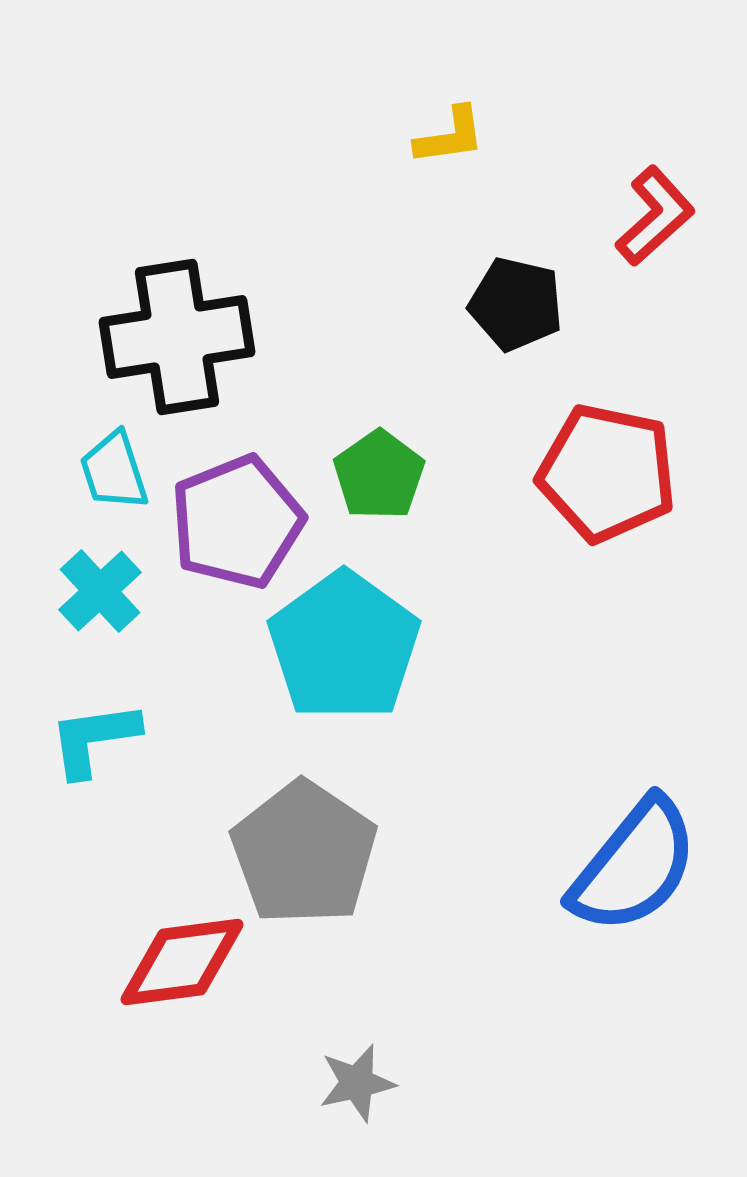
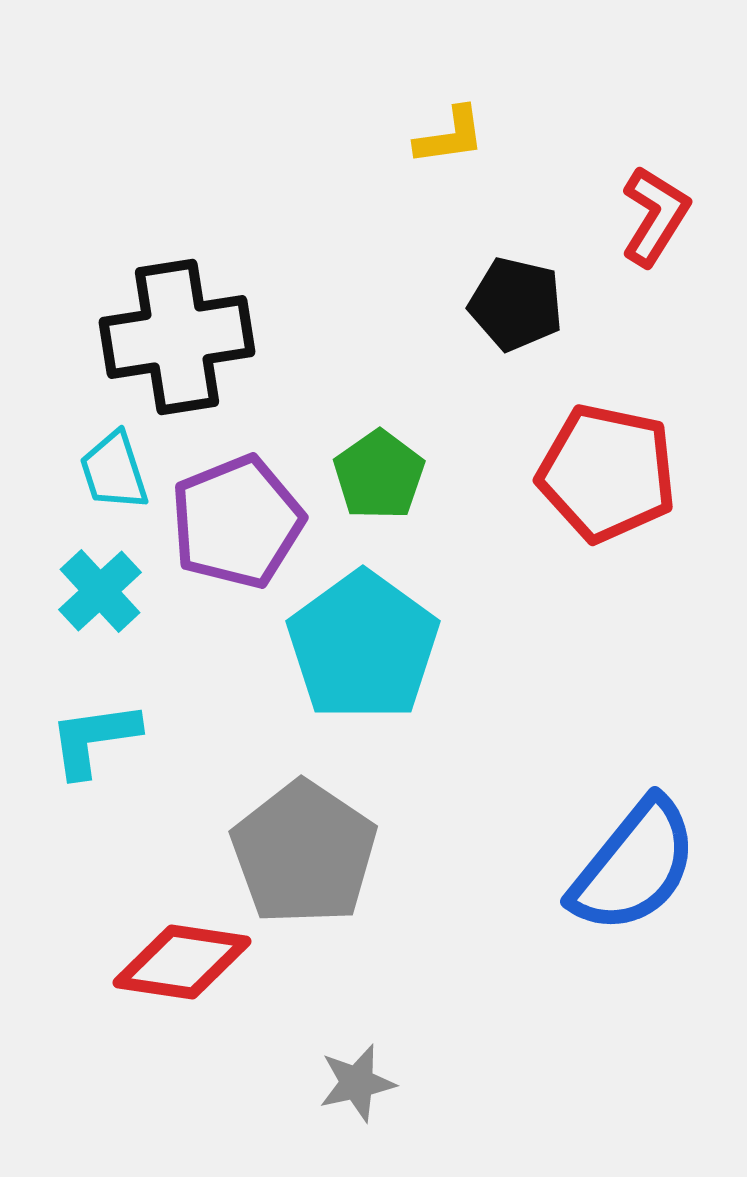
red L-shape: rotated 16 degrees counterclockwise
cyan pentagon: moved 19 px right
red diamond: rotated 16 degrees clockwise
